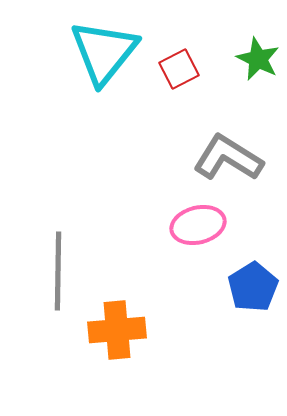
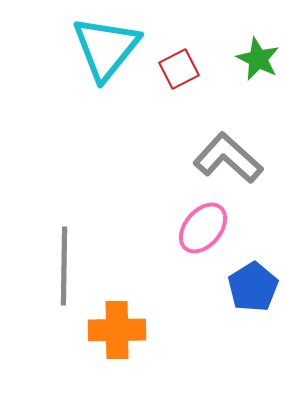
cyan triangle: moved 2 px right, 4 px up
gray L-shape: rotated 10 degrees clockwise
pink ellipse: moved 5 px right, 3 px down; rotated 36 degrees counterclockwise
gray line: moved 6 px right, 5 px up
orange cross: rotated 4 degrees clockwise
